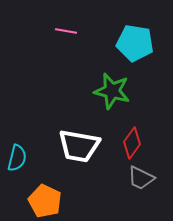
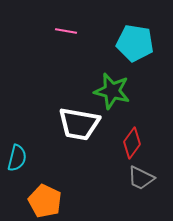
white trapezoid: moved 22 px up
